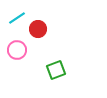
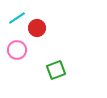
red circle: moved 1 px left, 1 px up
